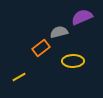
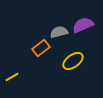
purple semicircle: moved 1 px right, 8 px down
yellow ellipse: rotated 35 degrees counterclockwise
yellow line: moved 7 px left
